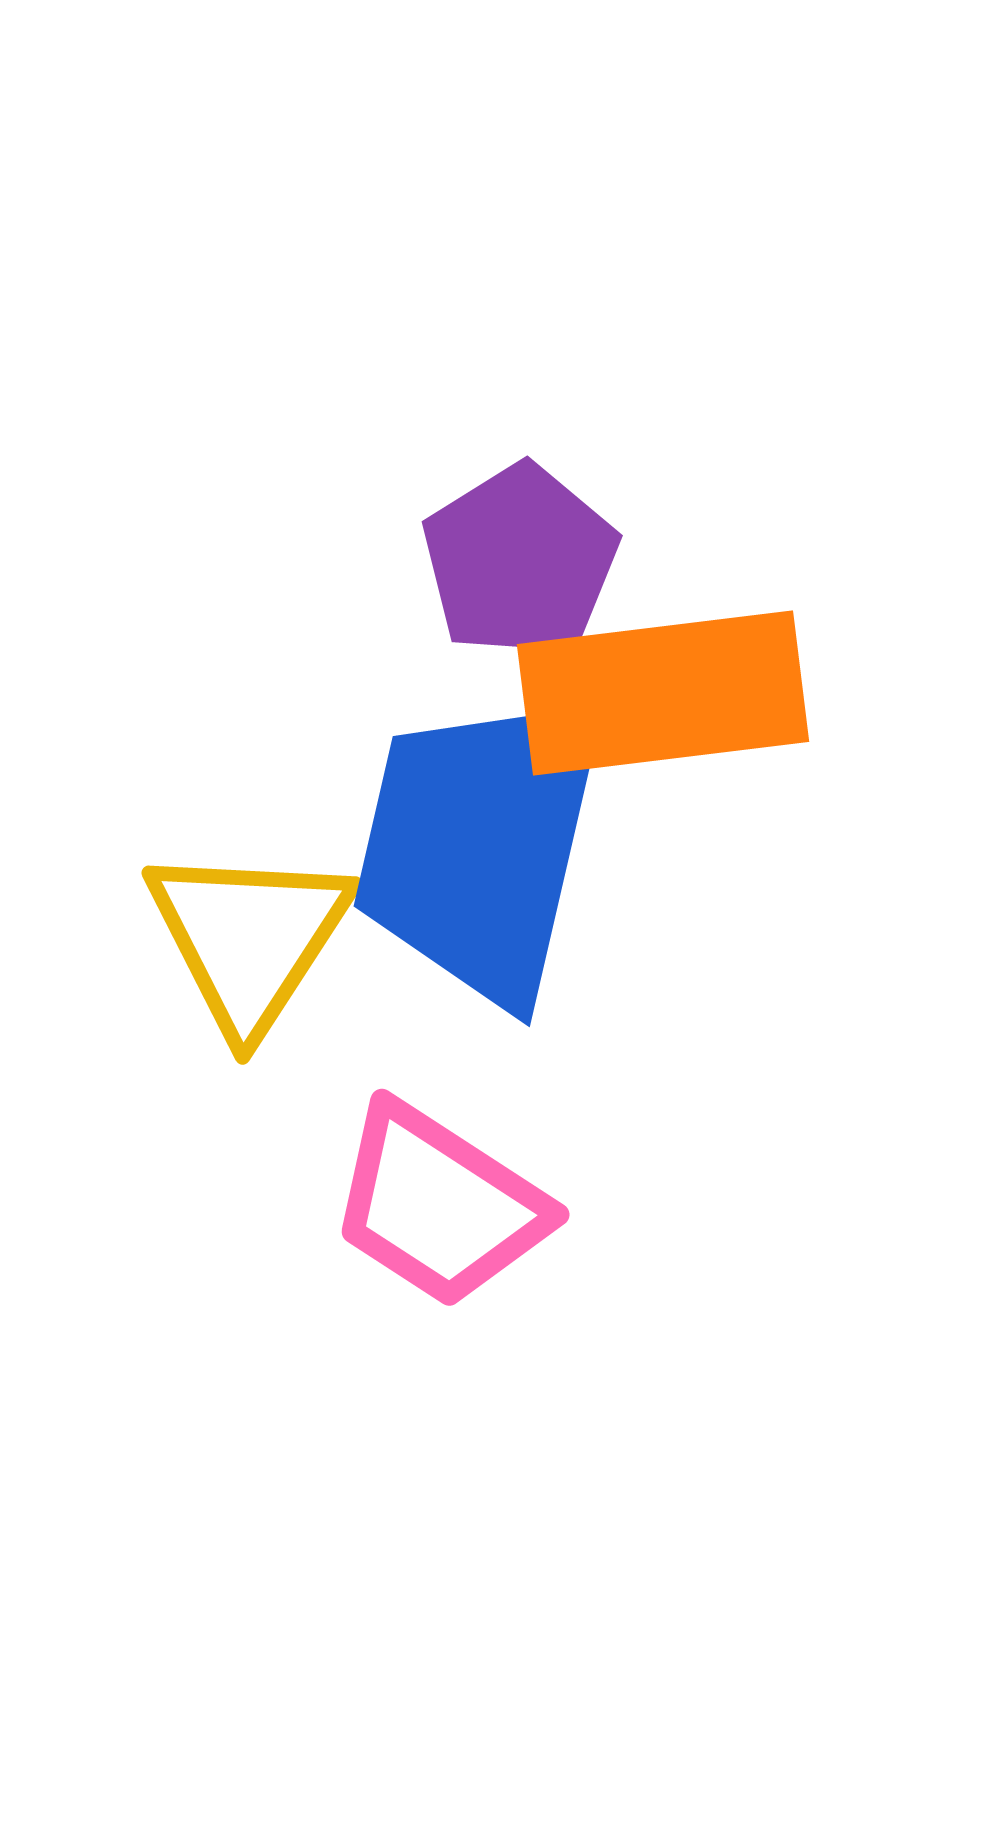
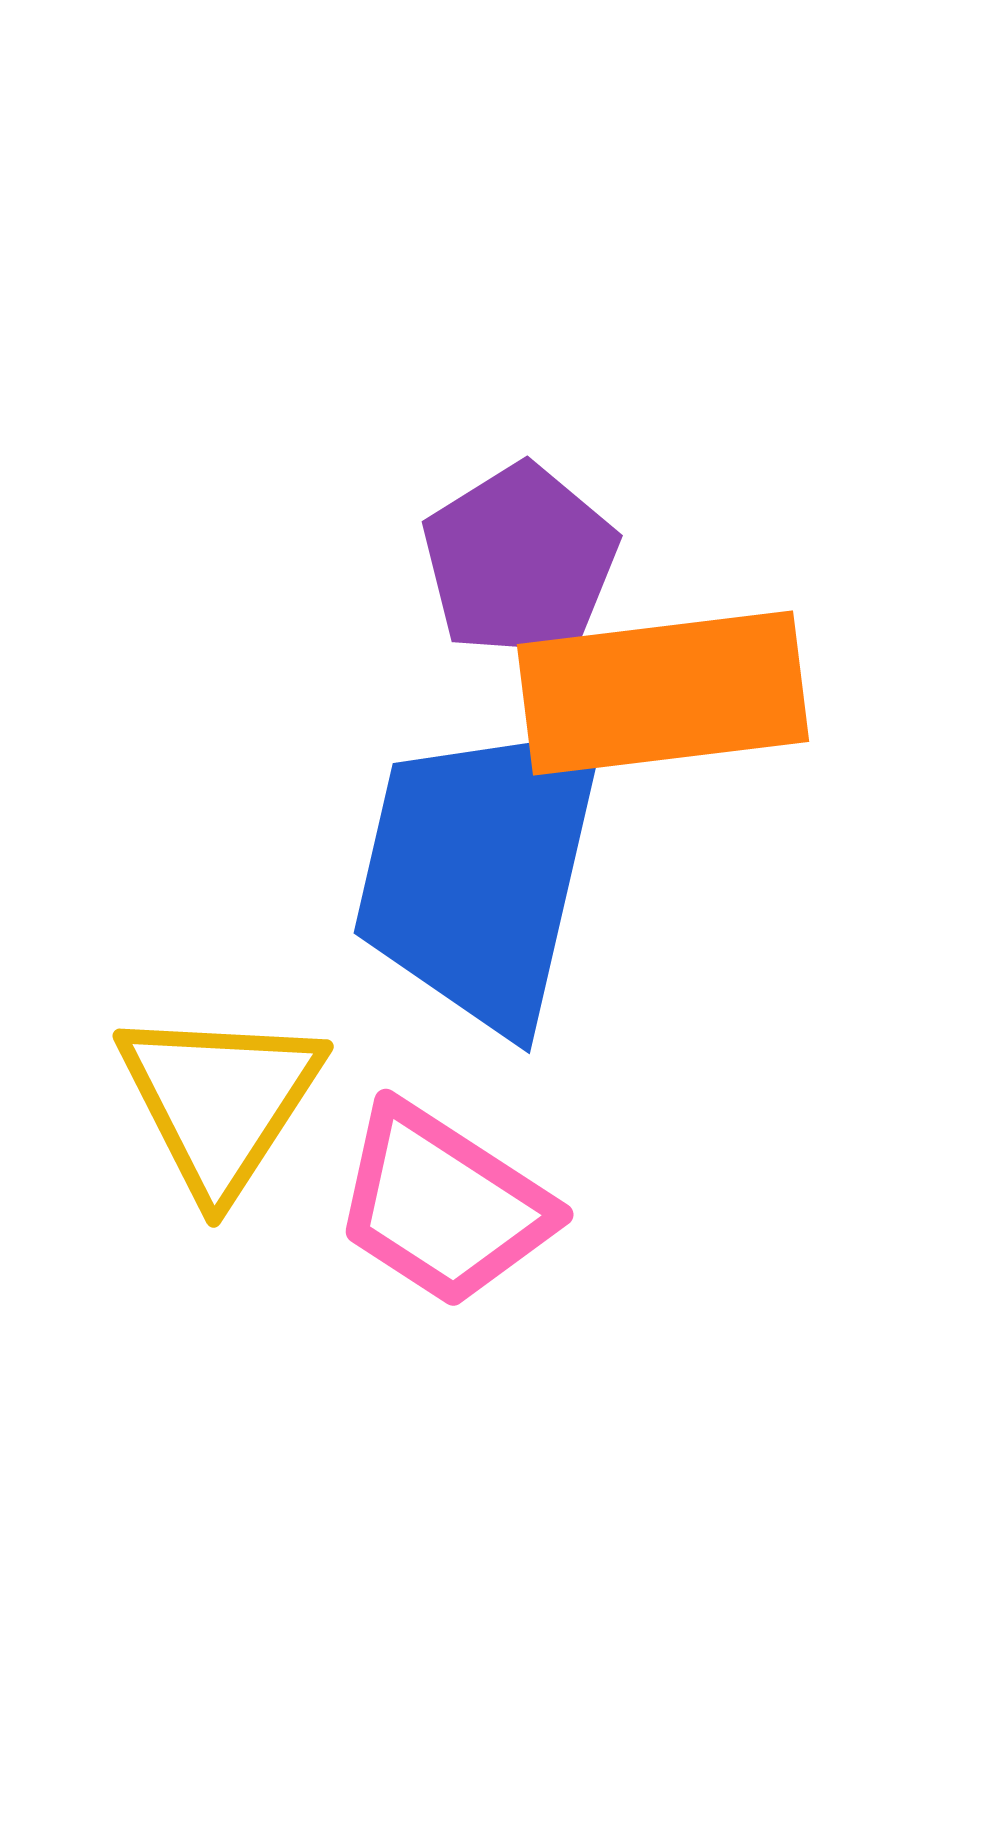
blue trapezoid: moved 27 px down
yellow triangle: moved 29 px left, 163 px down
pink trapezoid: moved 4 px right
